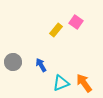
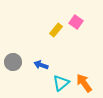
blue arrow: rotated 40 degrees counterclockwise
cyan triangle: rotated 18 degrees counterclockwise
